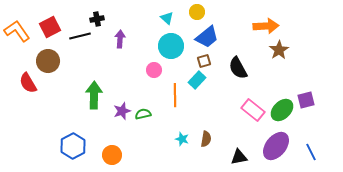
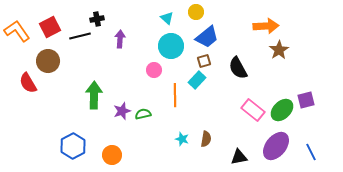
yellow circle: moved 1 px left
